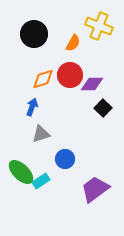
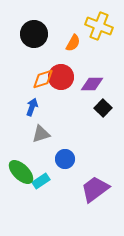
red circle: moved 9 px left, 2 px down
